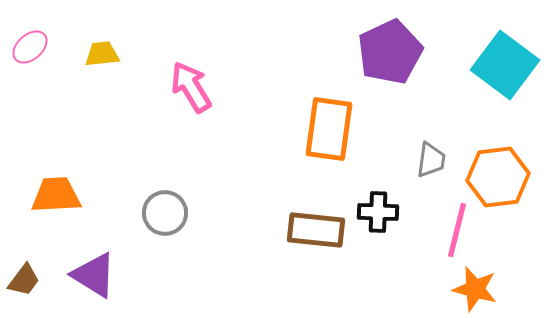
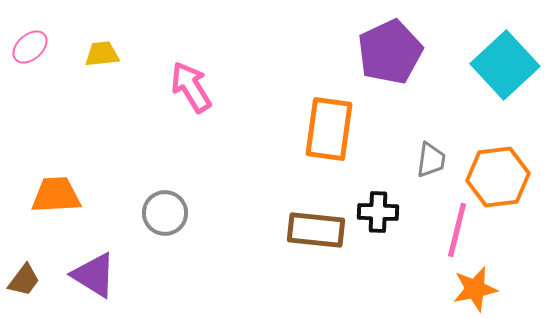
cyan square: rotated 10 degrees clockwise
orange star: rotated 27 degrees counterclockwise
